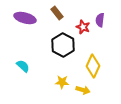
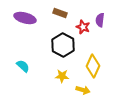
brown rectangle: moved 3 px right; rotated 32 degrees counterclockwise
yellow star: moved 6 px up
